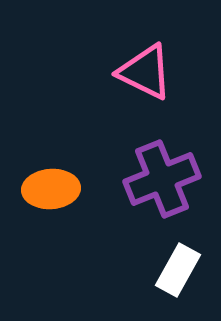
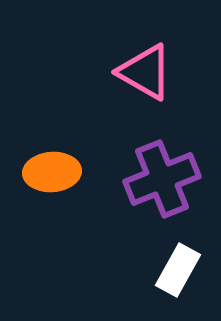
pink triangle: rotated 4 degrees clockwise
orange ellipse: moved 1 px right, 17 px up
